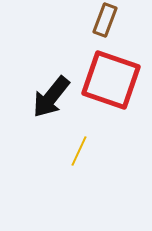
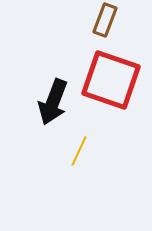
black arrow: moved 2 px right, 5 px down; rotated 18 degrees counterclockwise
